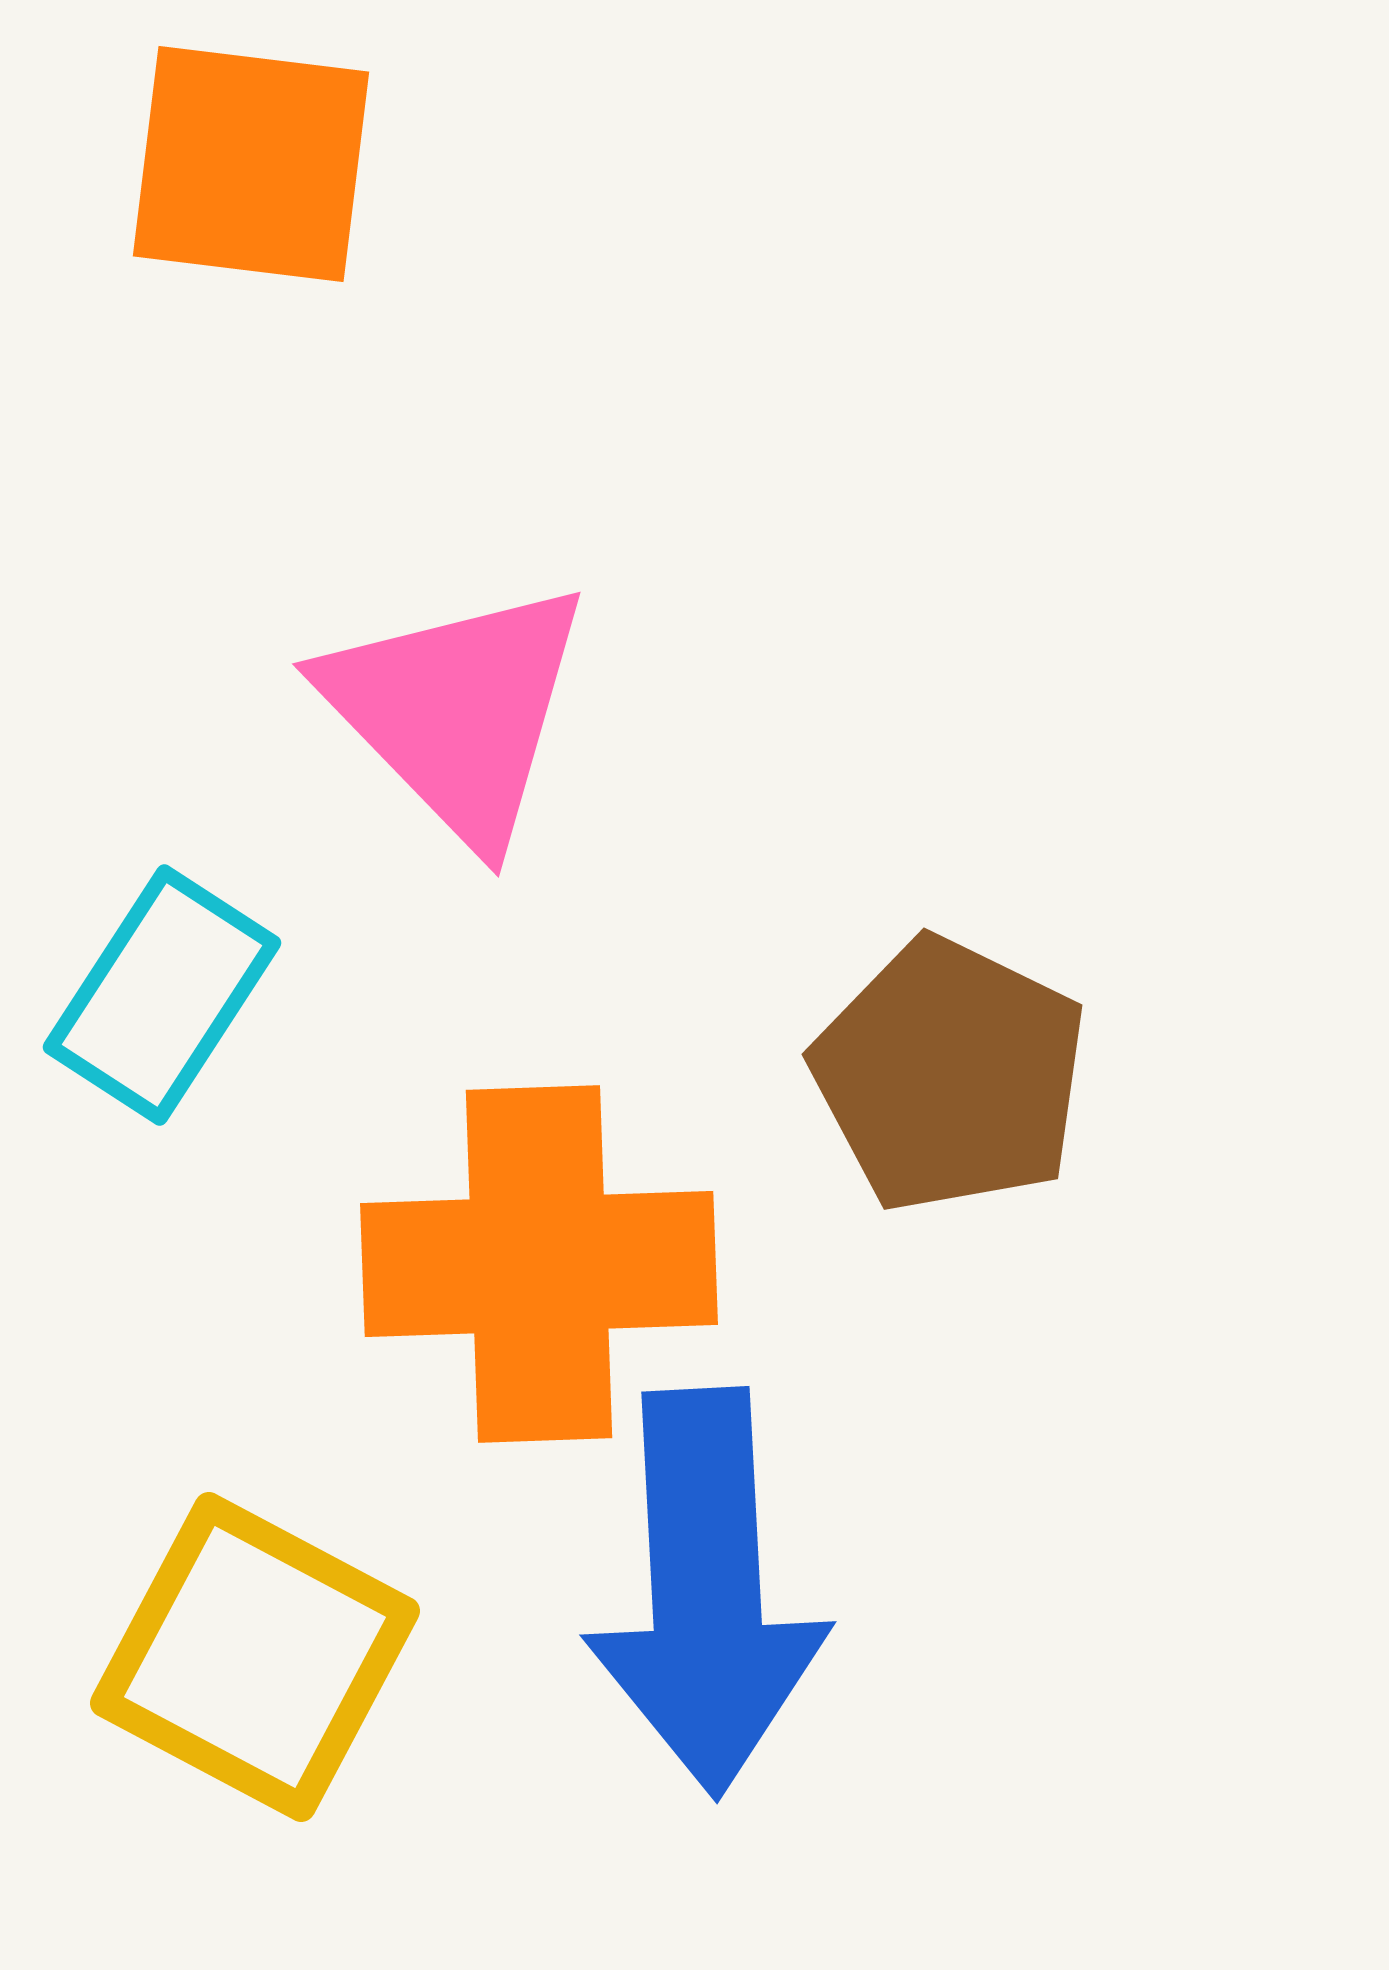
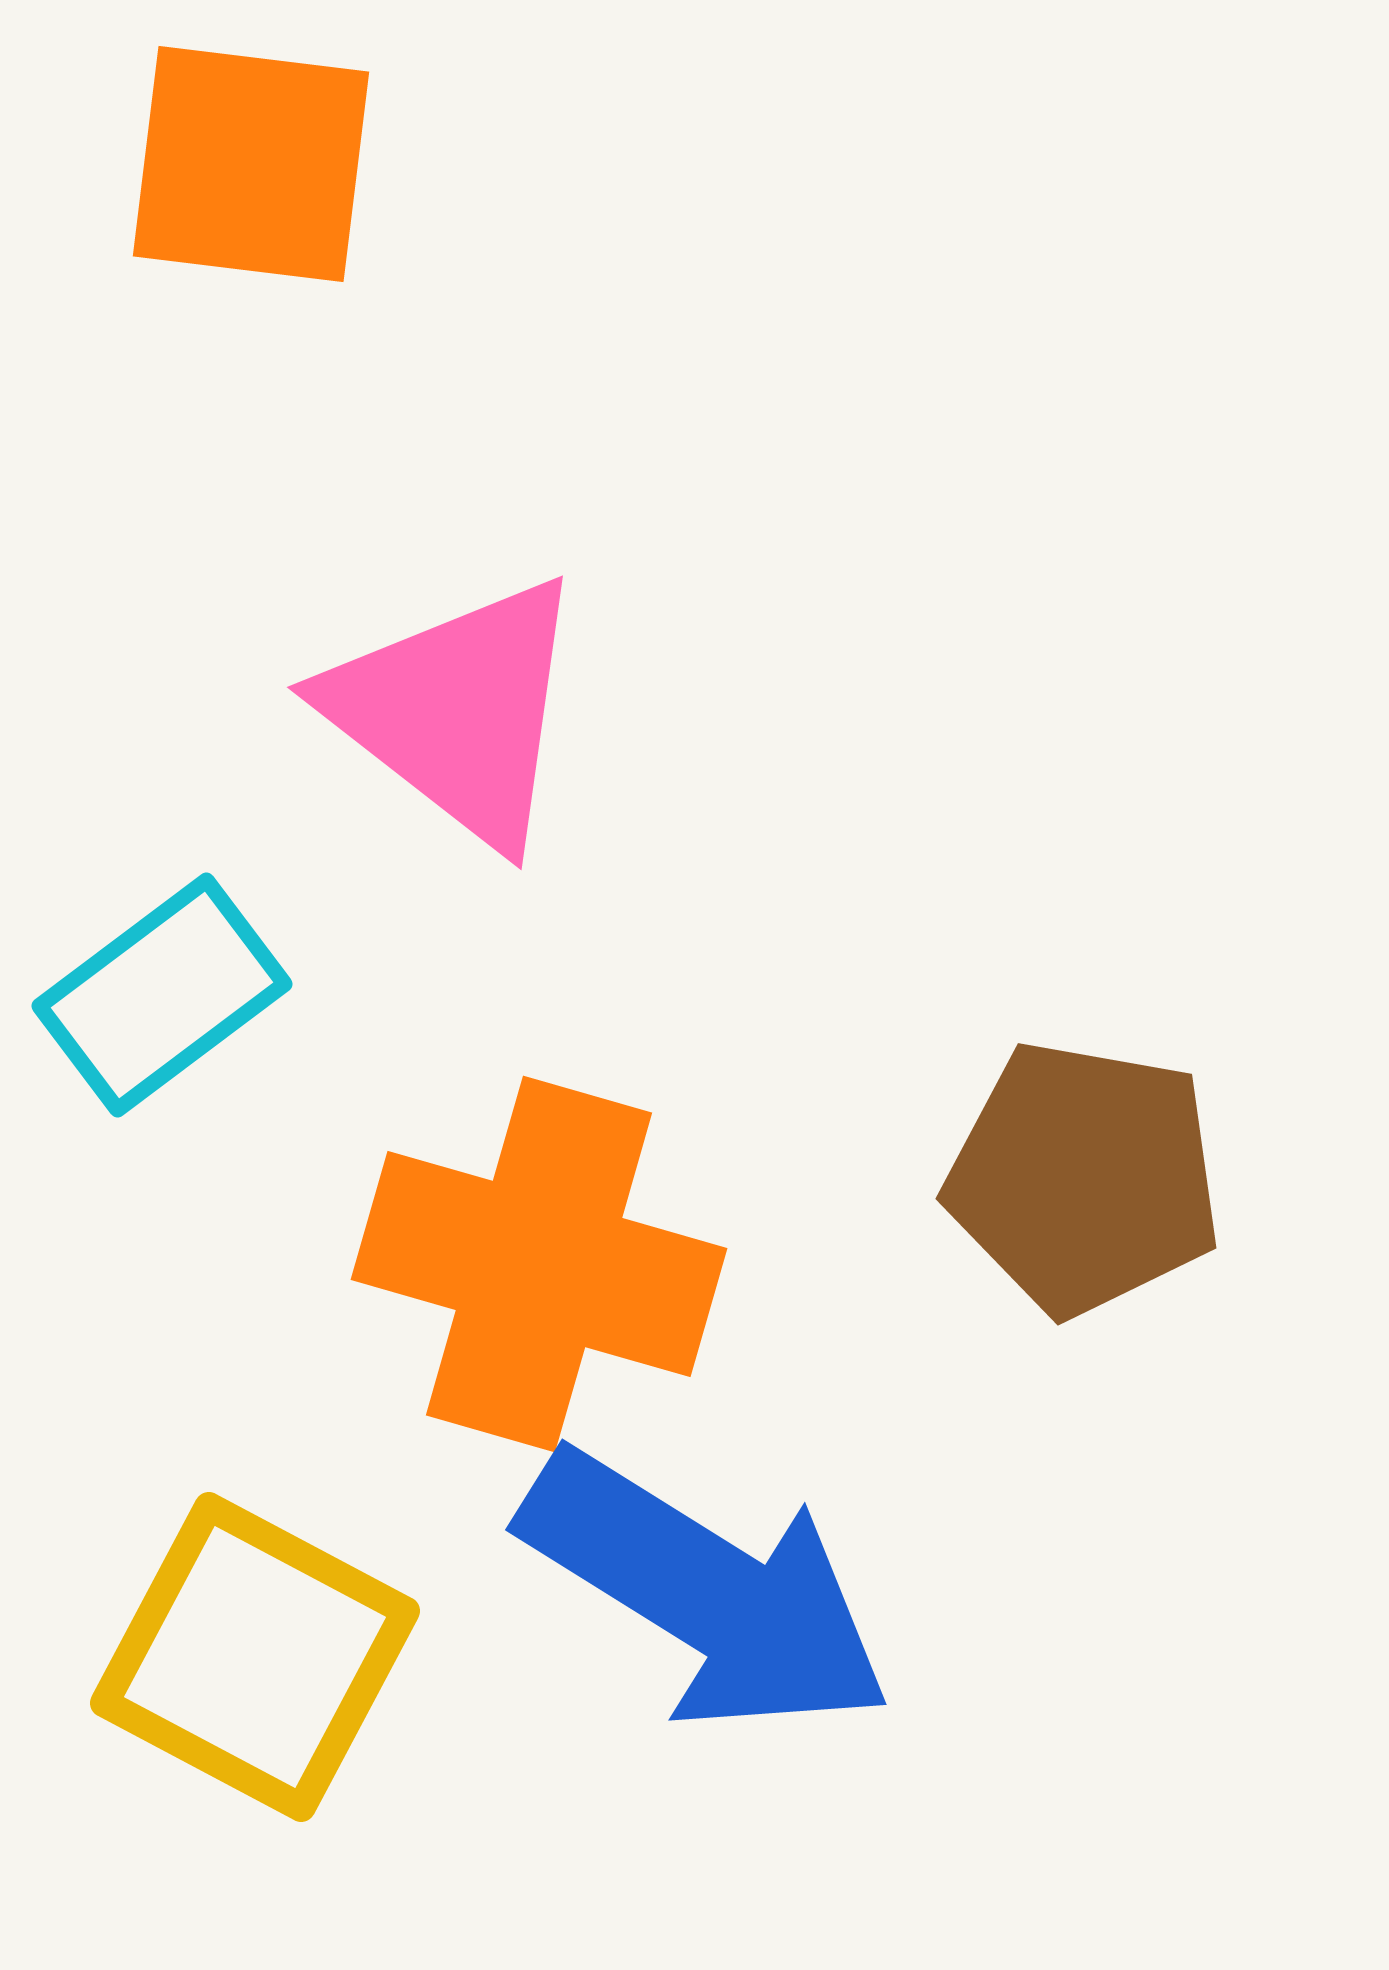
pink triangle: rotated 8 degrees counterclockwise
cyan rectangle: rotated 20 degrees clockwise
brown pentagon: moved 134 px right, 103 px down; rotated 16 degrees counterclockwise
orange cross: rotated 18 degrees clockwise
blue arrow: rotated 55 degrees counterclockwise
